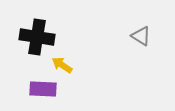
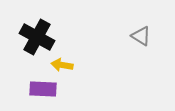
black cross: rotated 20 degrees clockwise
yellow arrow: rotated 25 degrees counterclockwise
